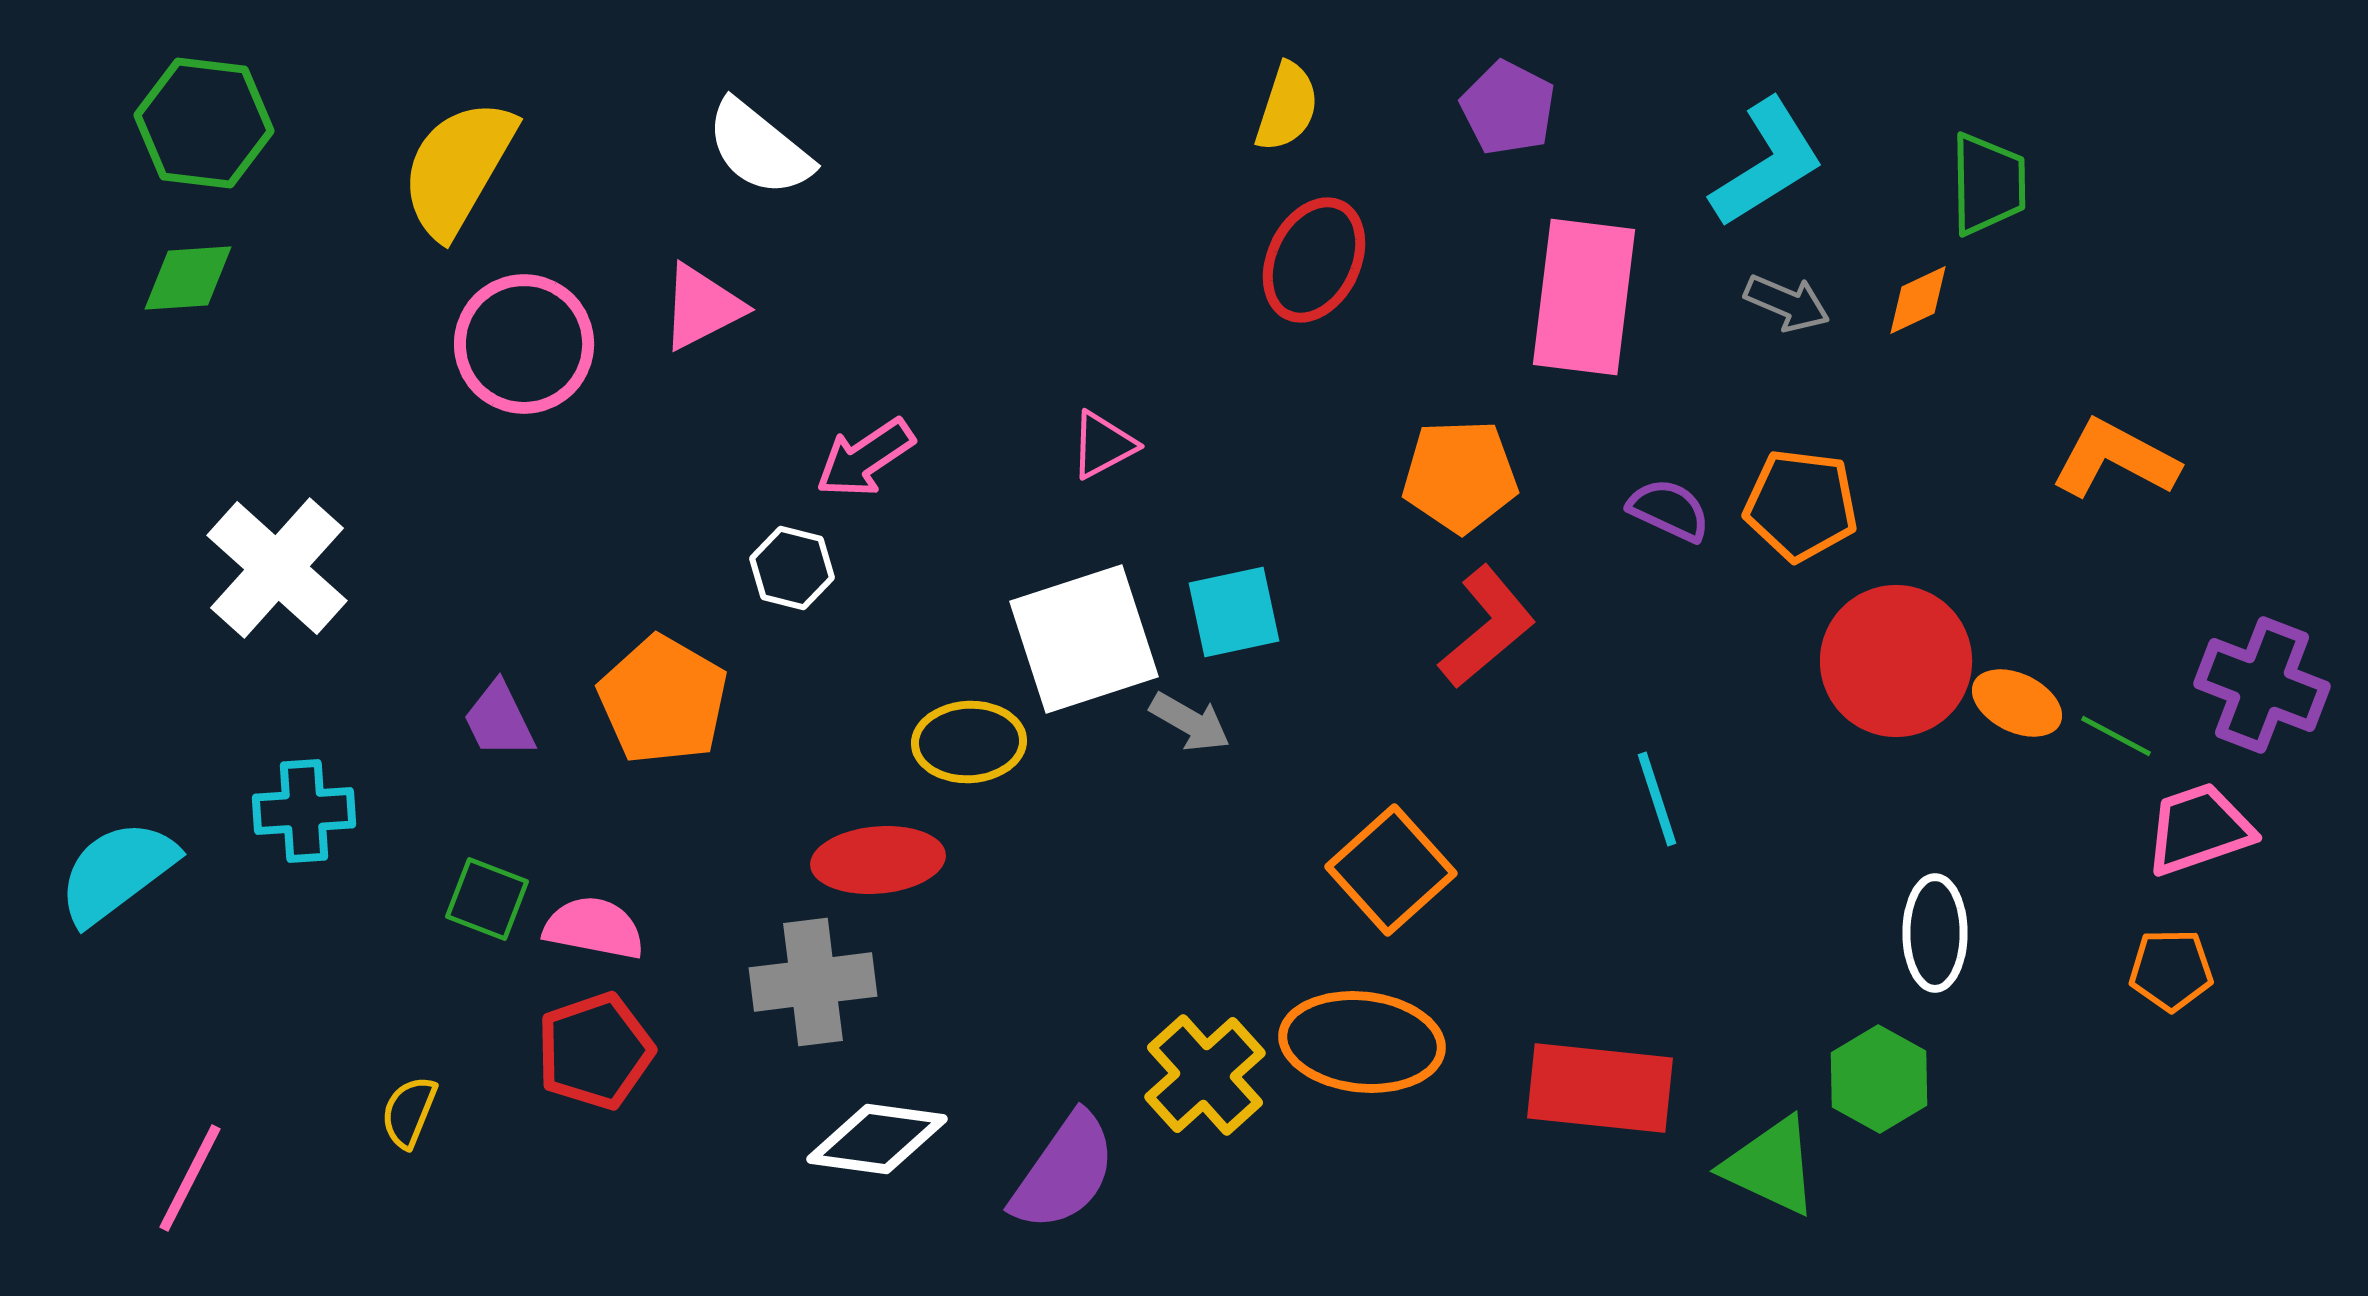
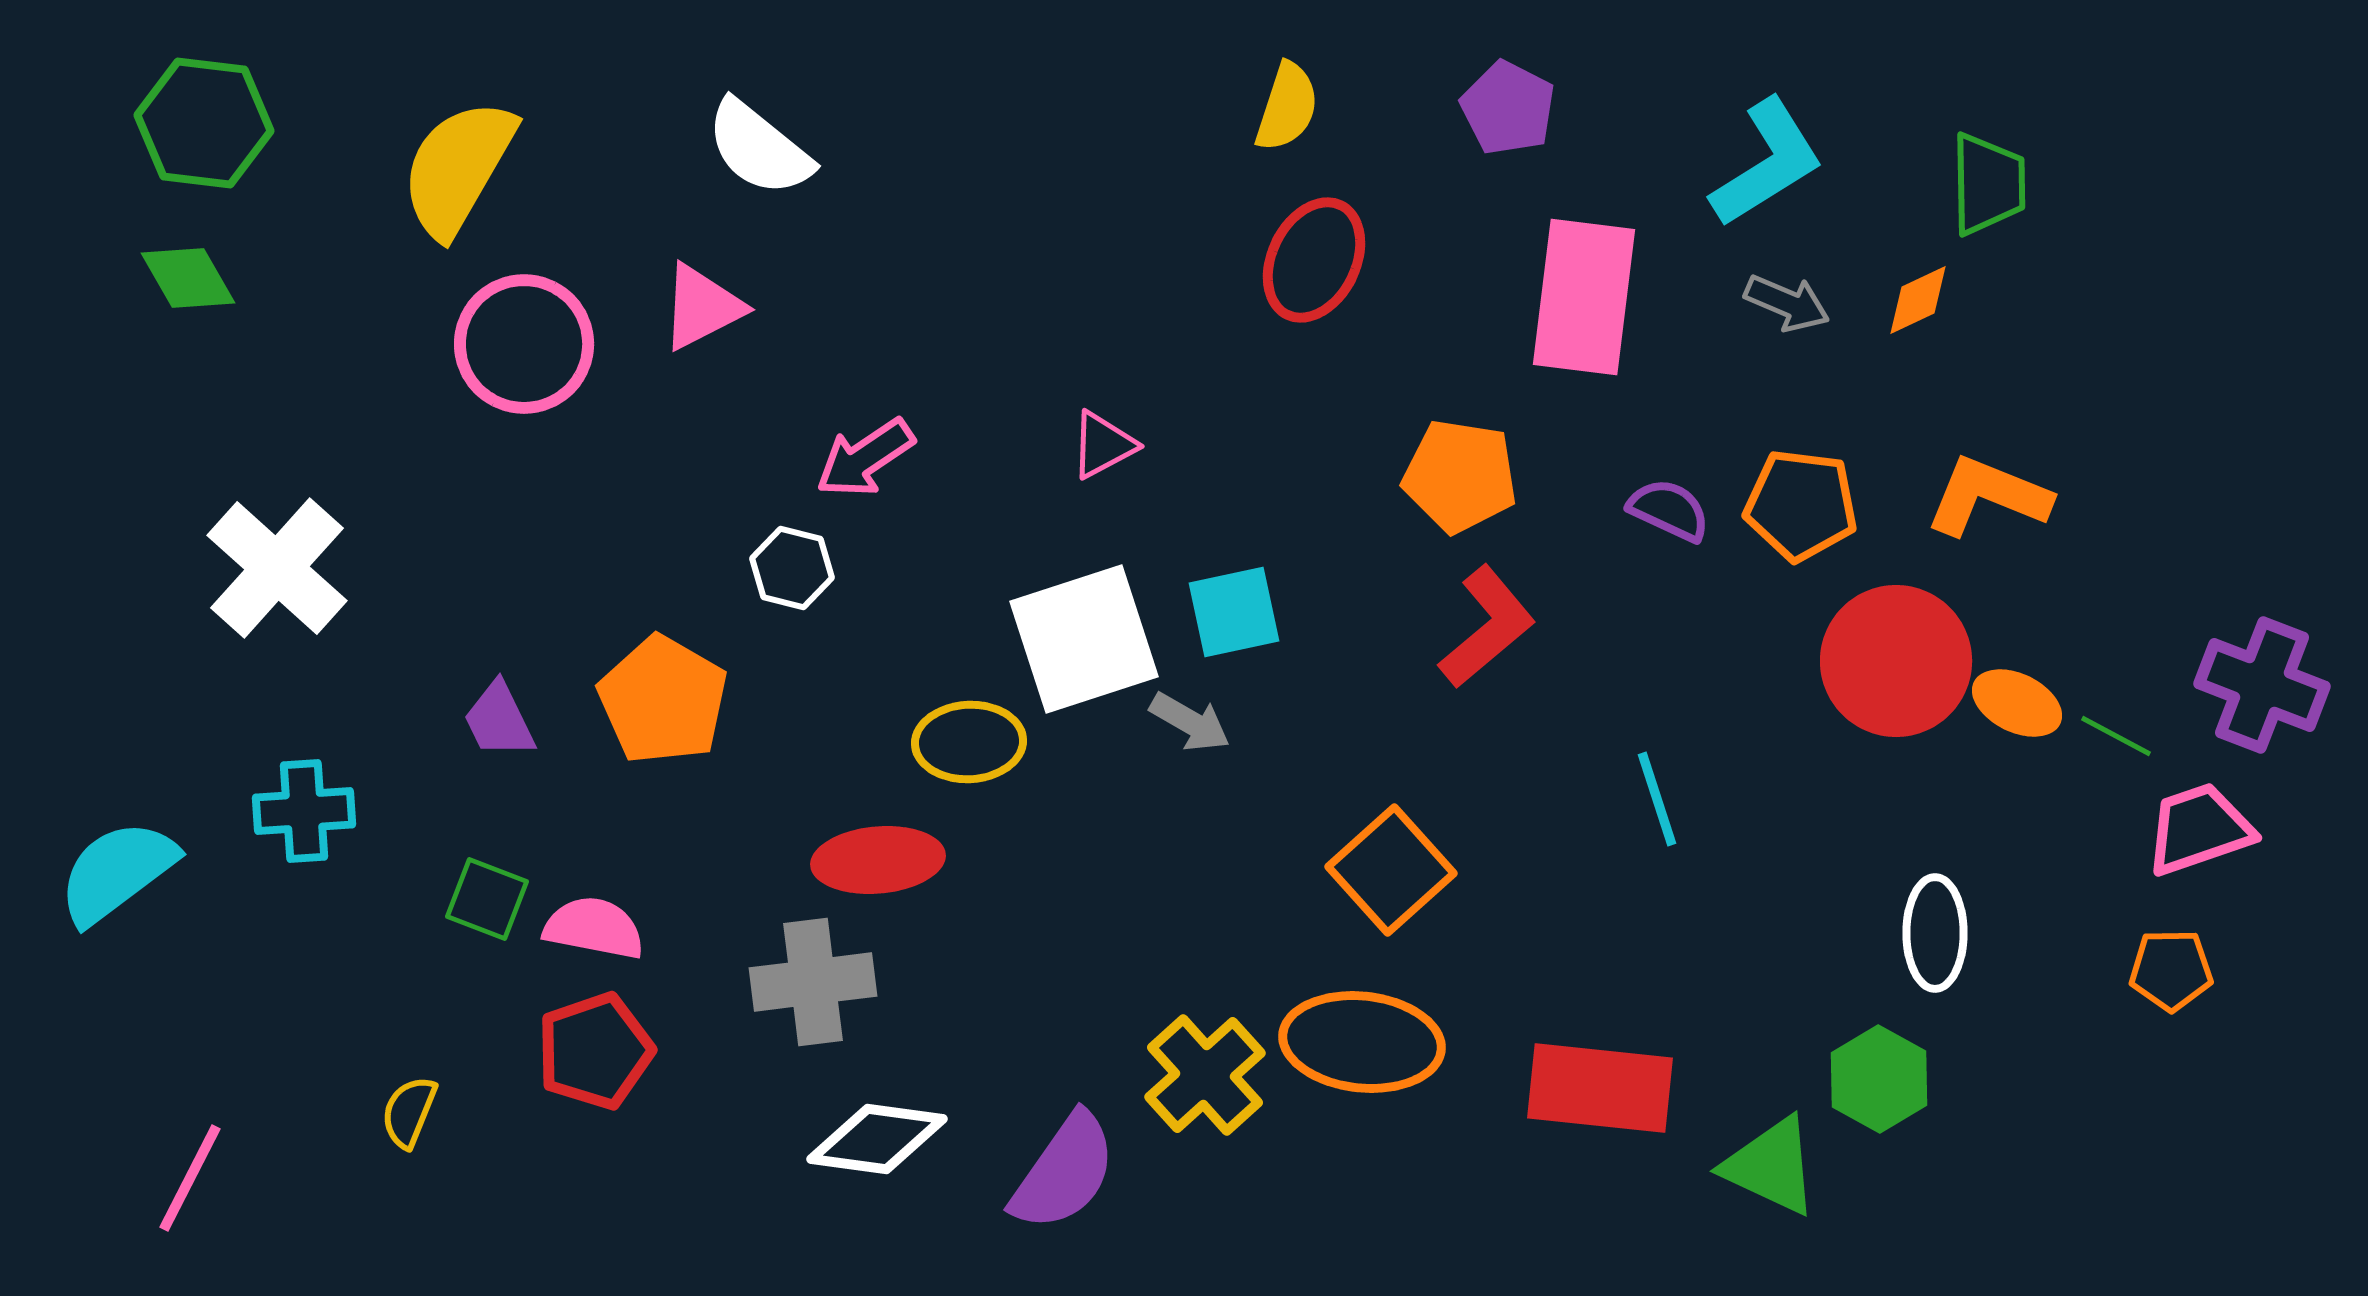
green diamond at (188, 278): rotated 64 degrees clockwise
orange L-shape at (2115, 459): moved 127 px left, 37 px down; rotated 6 degrees counterclockwise
orange pentagon at (1460, 476): rotated 11 degrees clockwise
